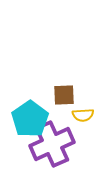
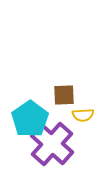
purple cross: rotated 24 degrees counterclockwise
